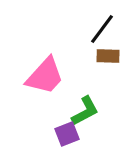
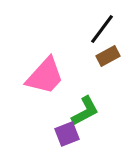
brown rectangle: rotated 30 degrees counterclockwise
